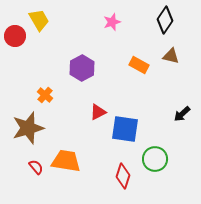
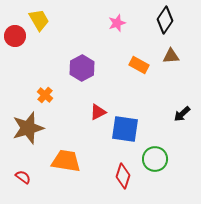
pink star: moved 5 px right, 1 px down
brown triangle: rotated 18 degrees counterclockwise
red semicircle: moved 13 px left, 10 px down; rotated 14 degrees counterclockwise
